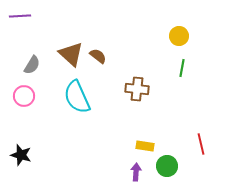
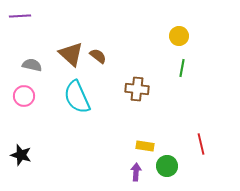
gray semicircle: rotated 108 degrees counterclockwise
